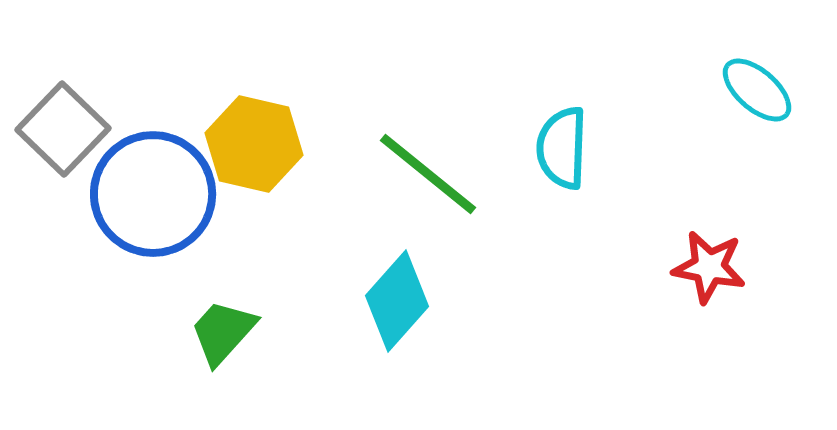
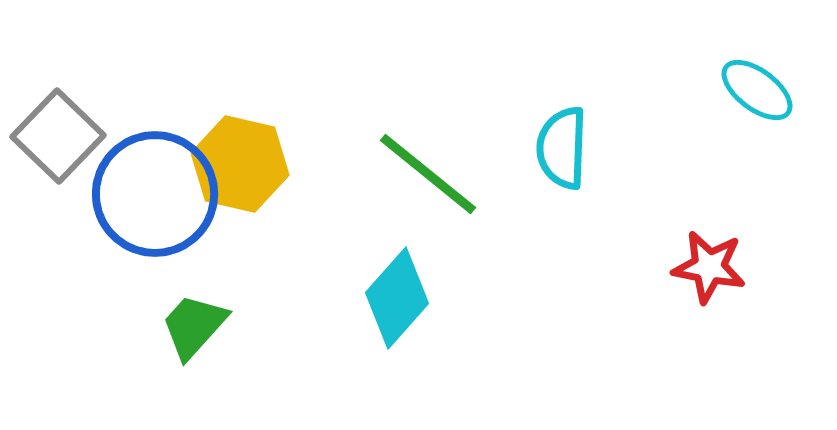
cyan ellipse: rotated 4 degrees counterclockwise
gray square: moved 5 px left, 7 px down
yellow hexagon: moved 14 px left, 20 px down
blue circle: moved 2 px right
cyan diamond: moved 3 px up
green trapezoid: moved 29 px left, 6 px up
